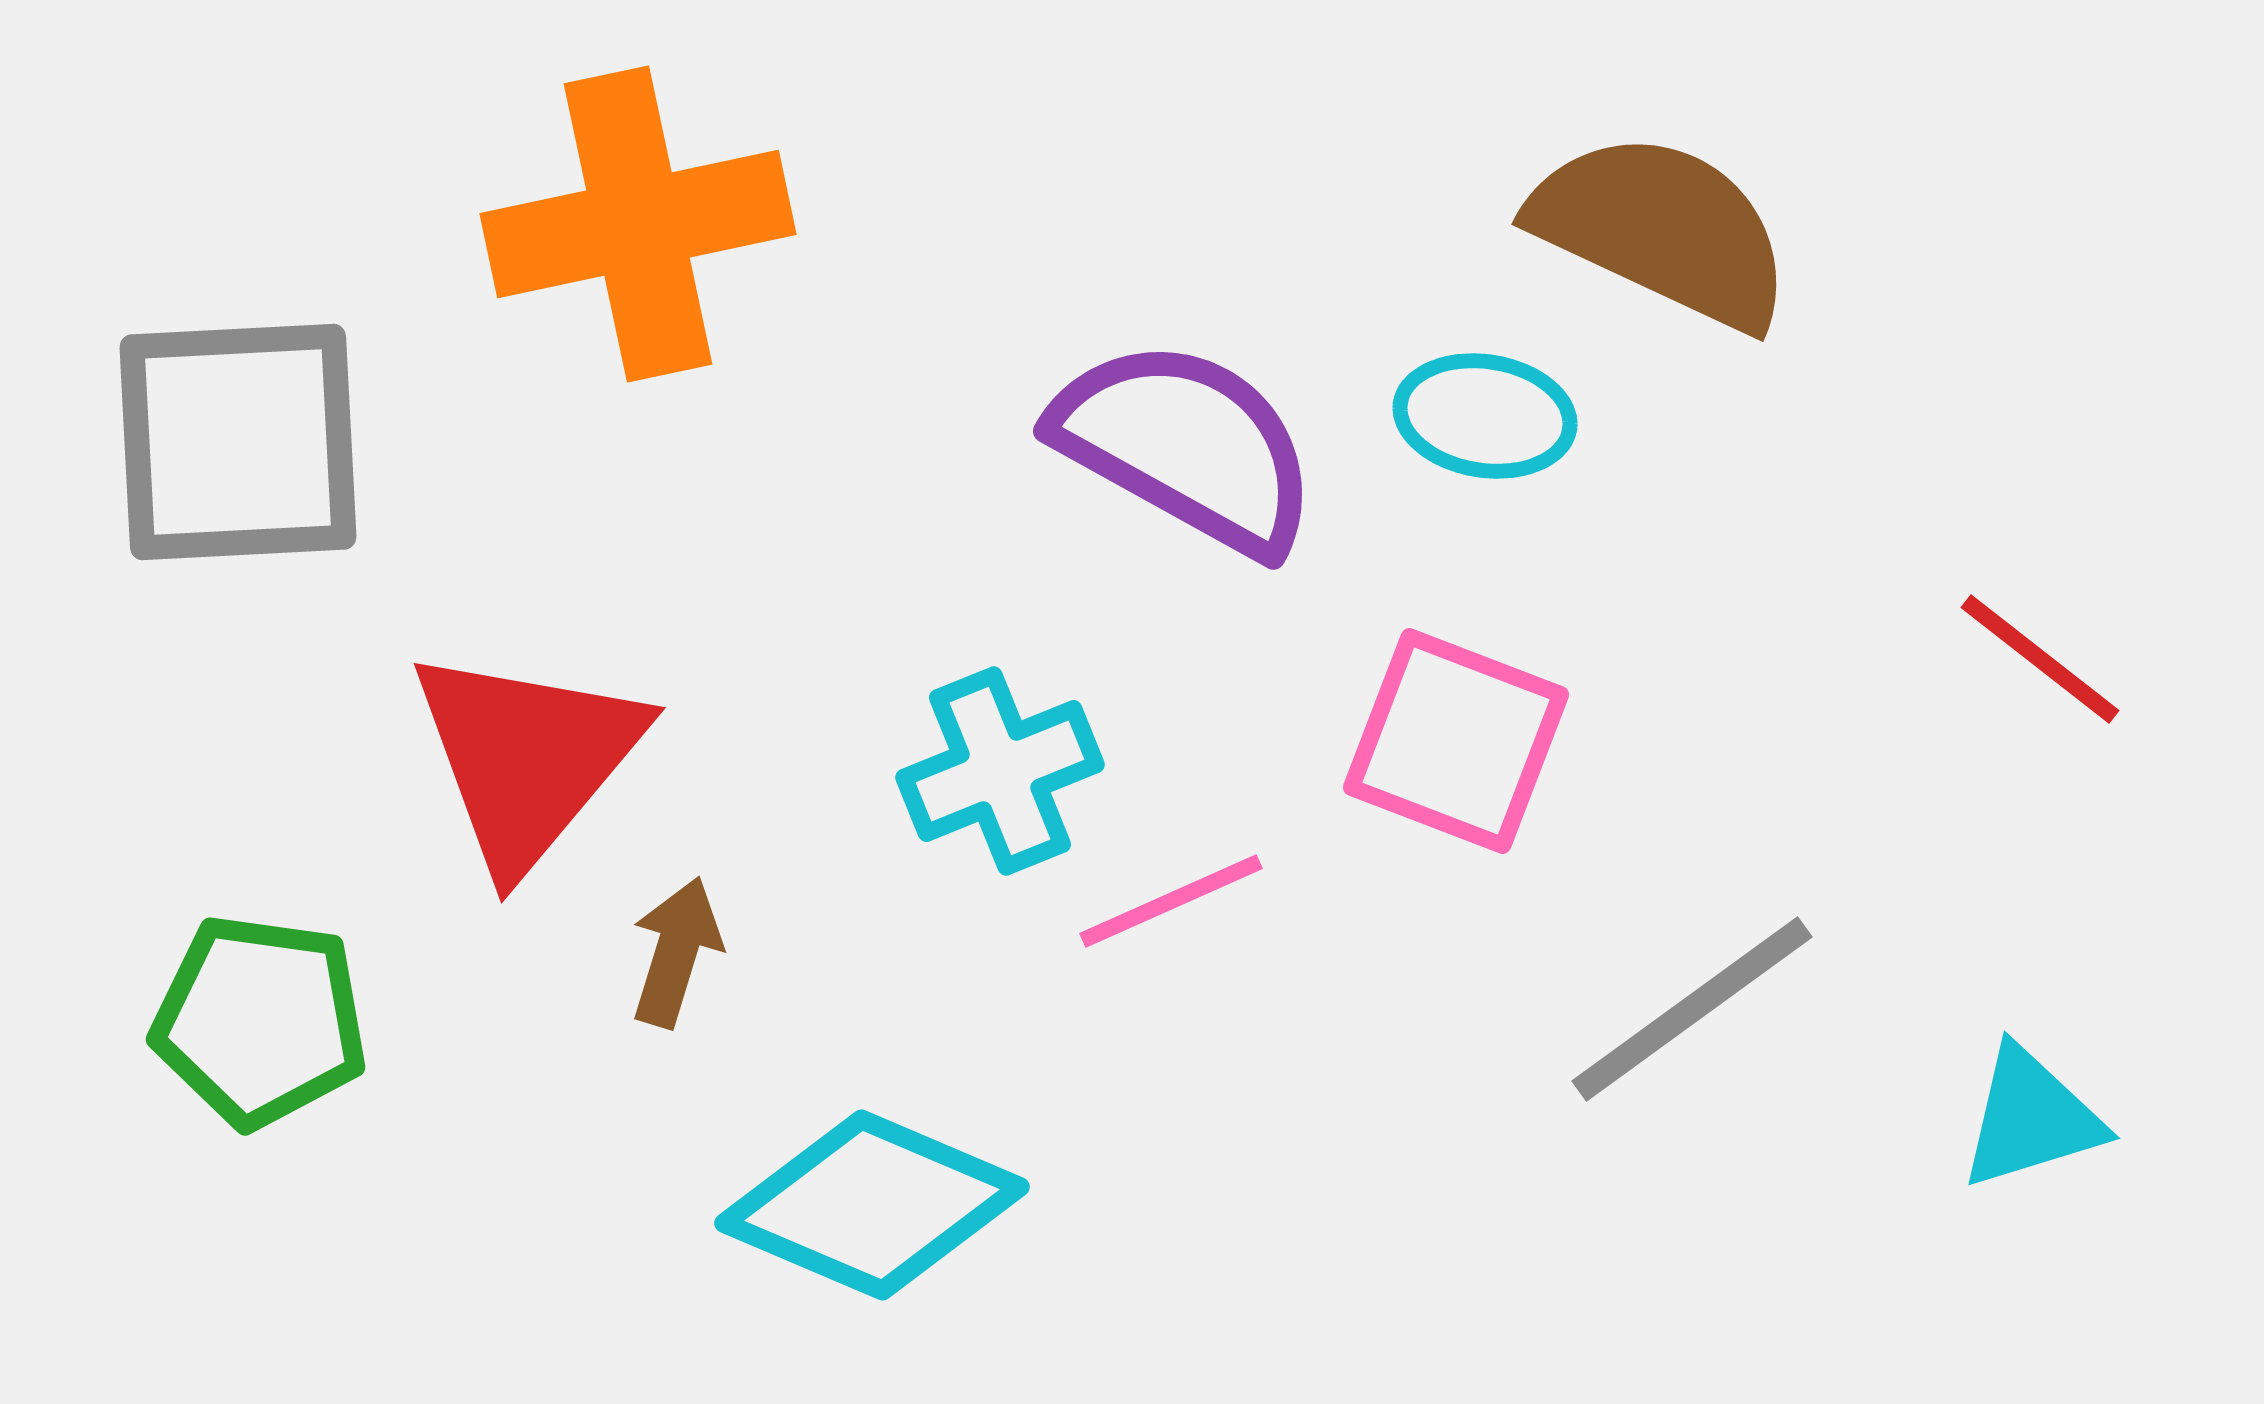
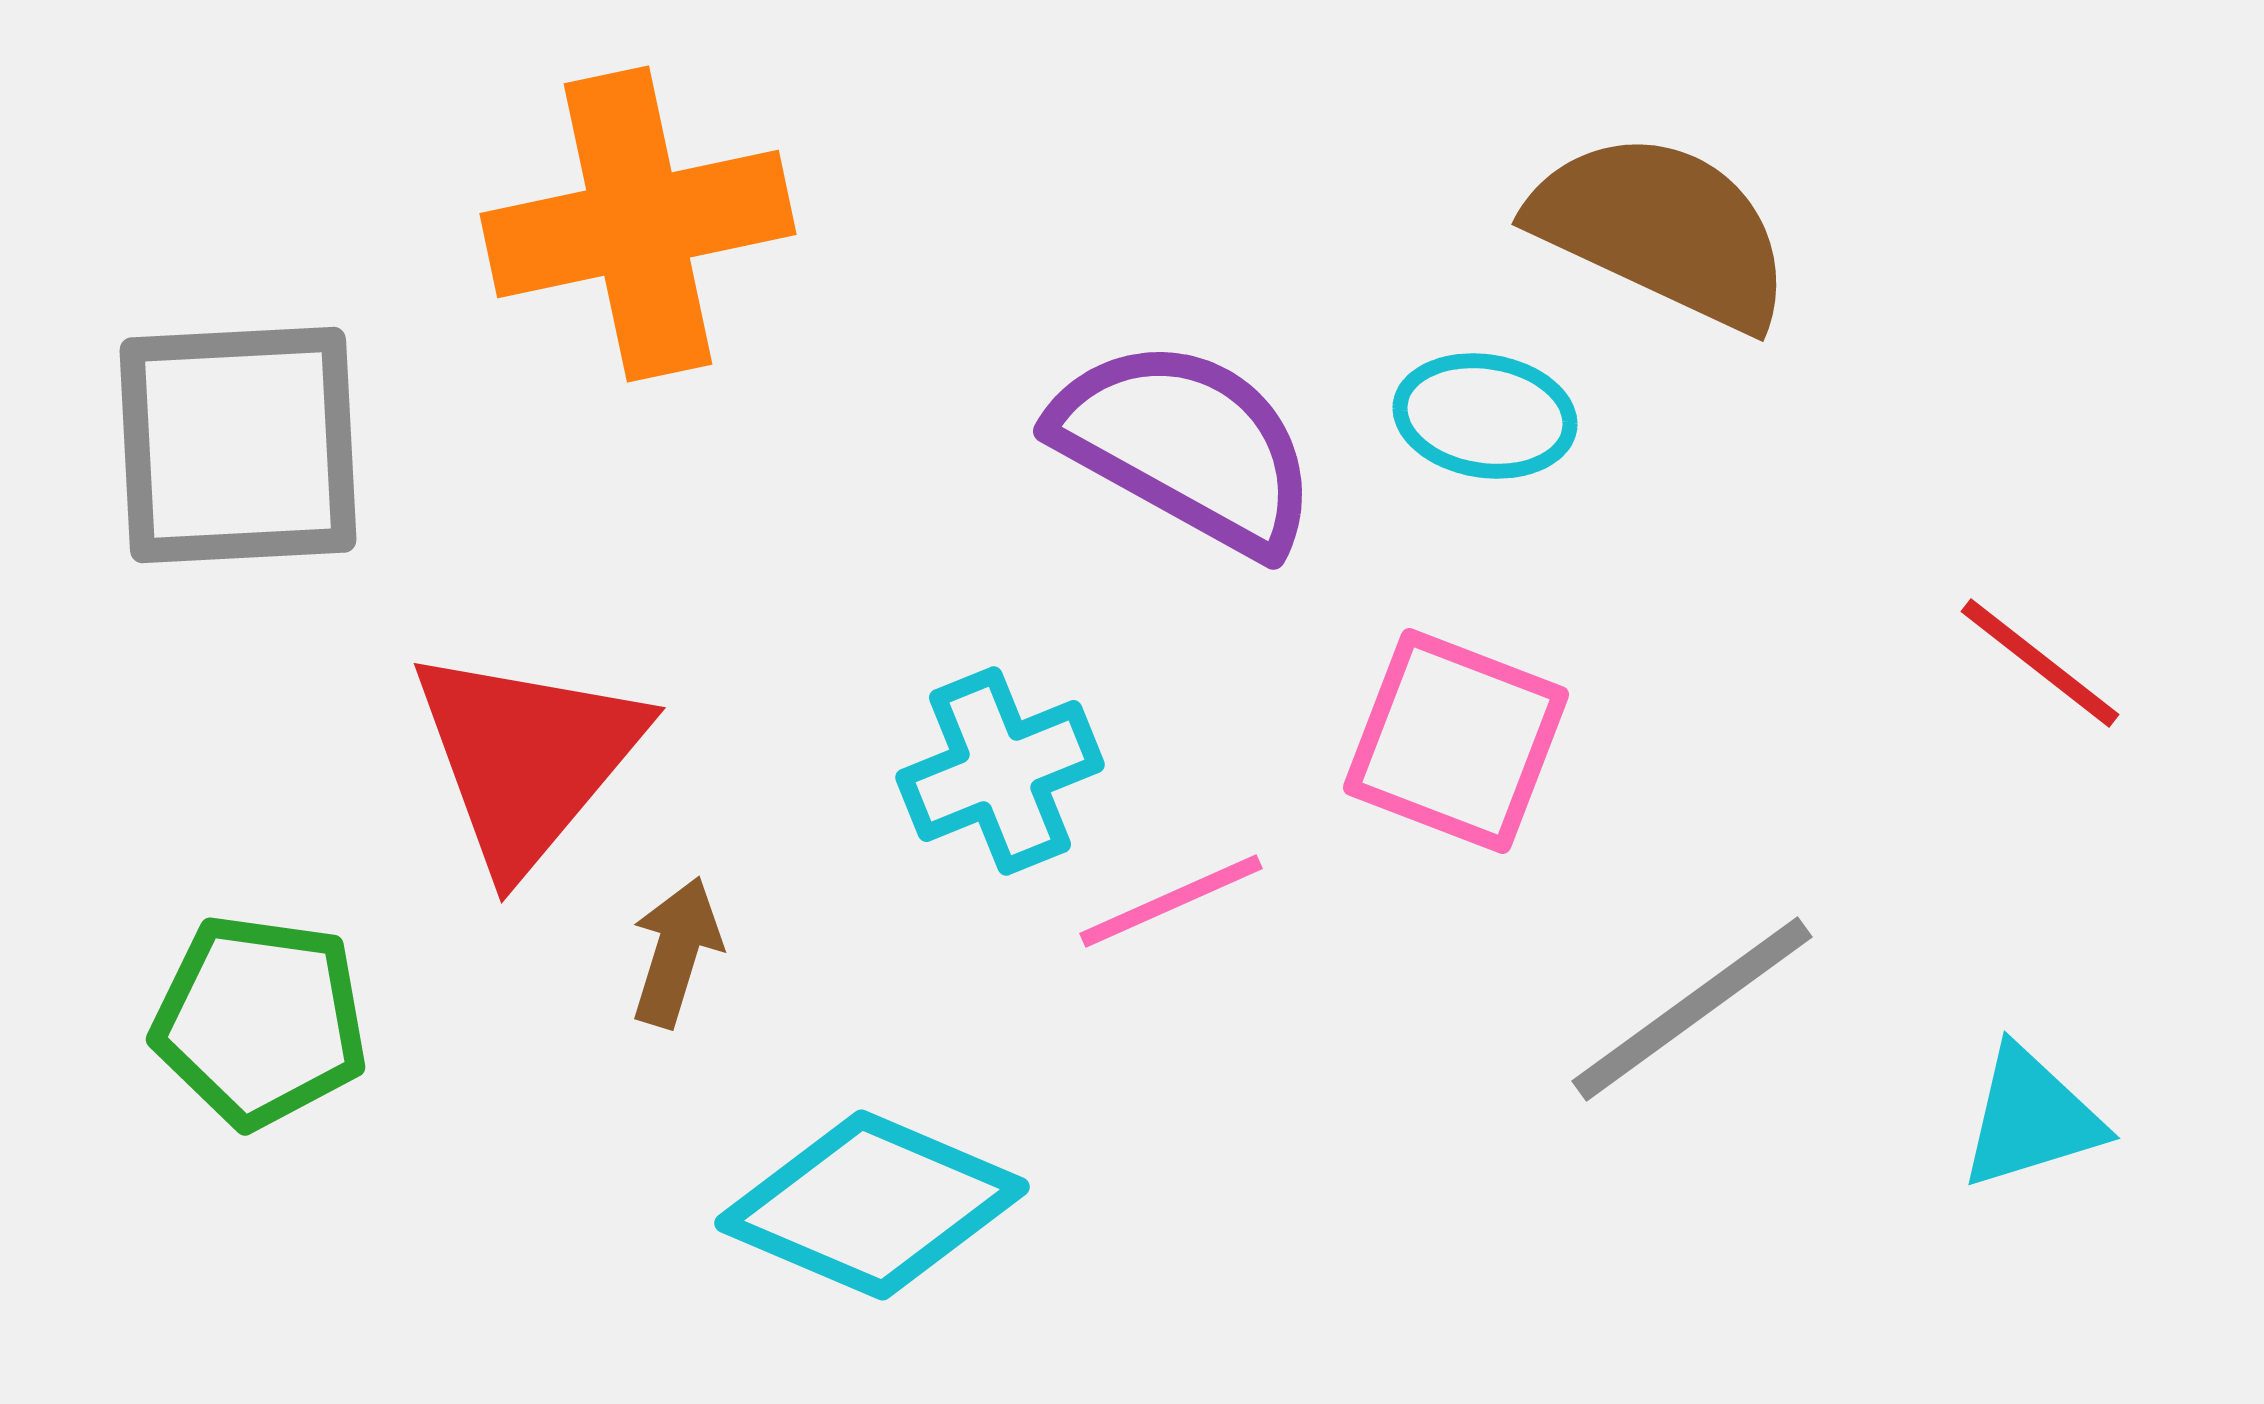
gray square: moved 3 px down
red line: moved 4 px down
